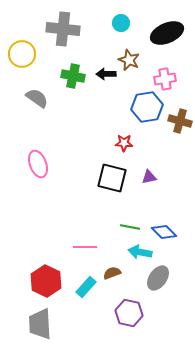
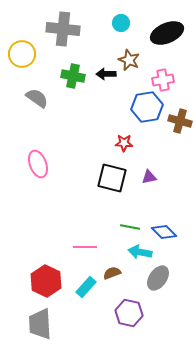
pink cross: moved 2 px left, 1 px down
